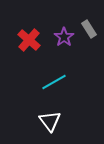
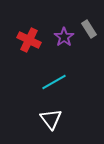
red cross: rotated 15 degrees counterclockwise
white triangle: moved 1 px right, 2 px up
